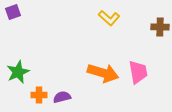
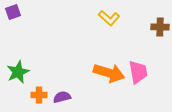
orange arrow: moved 6 px right
